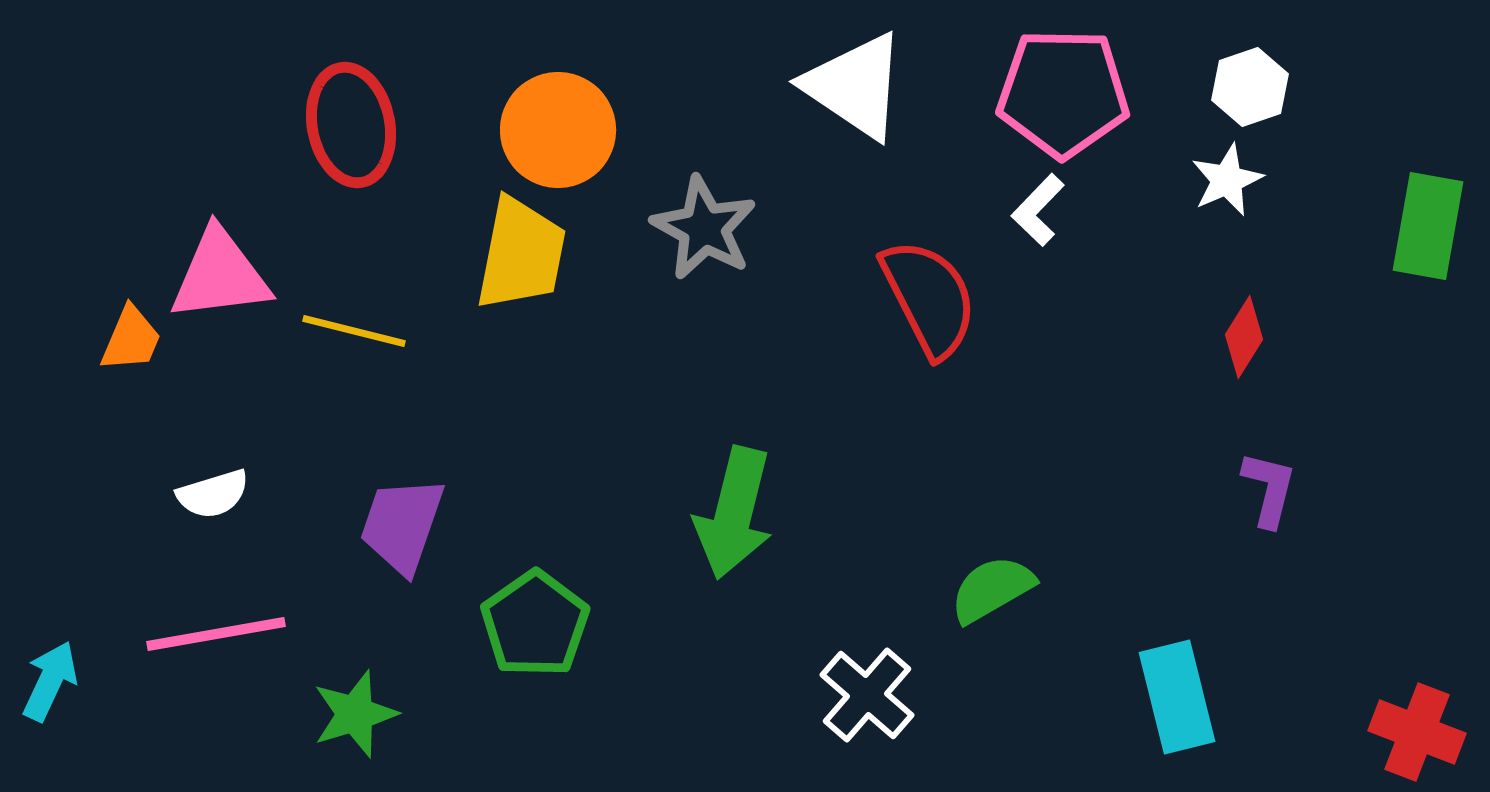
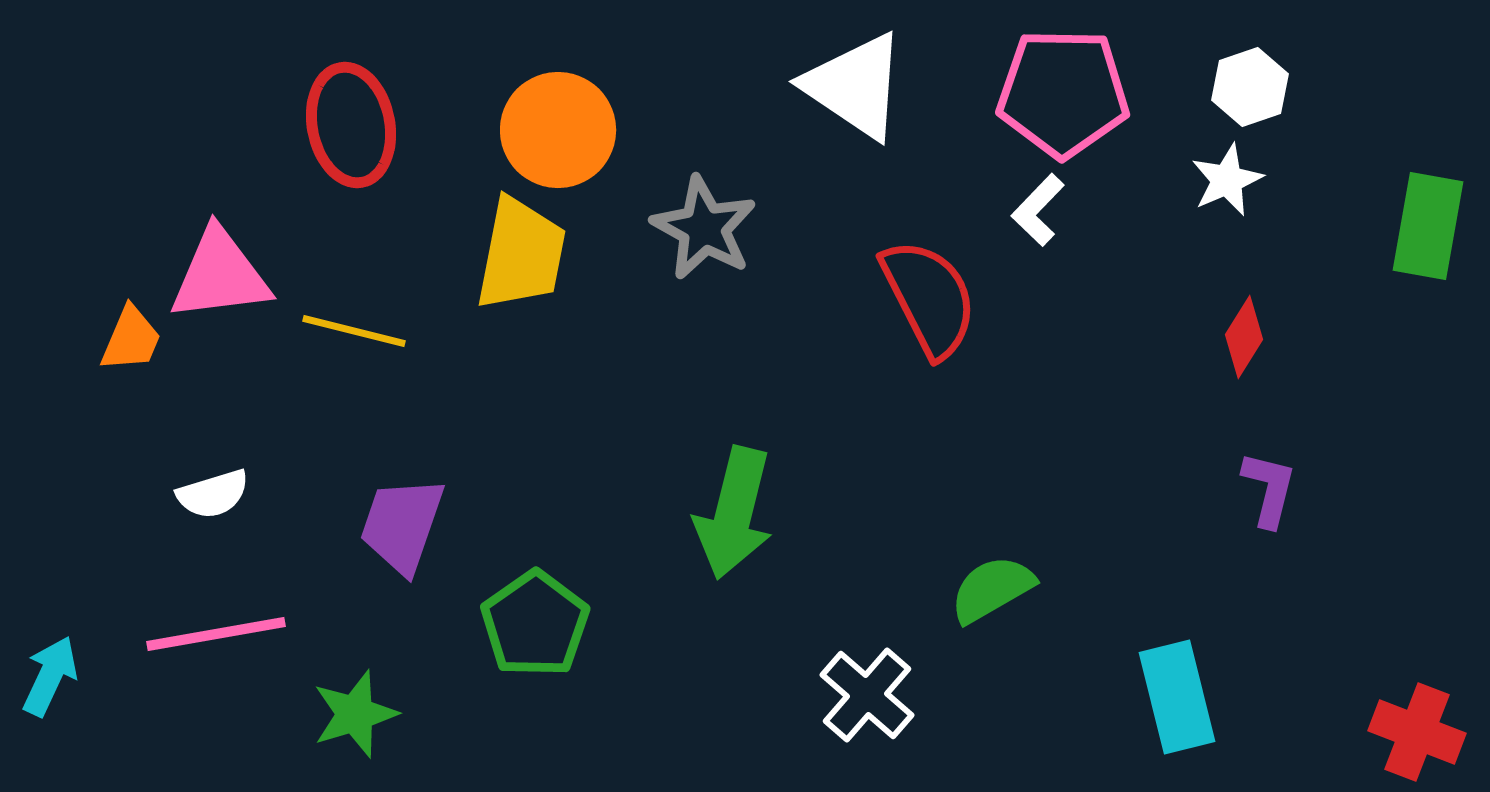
cyan arrow: moved 5 px up
